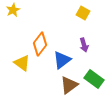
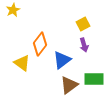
yellow square: moved 11 px down; rotated 32 degrees clockwise
green rectangle: rotated 36 degrees counterclockwise
